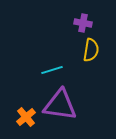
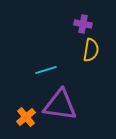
purple cross: moved 1 px down
cyan line: moved 6 px left
